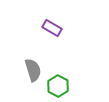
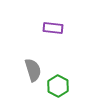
purple rectangle: moved 1 px right; rotated 24 degrees counterclockwise
